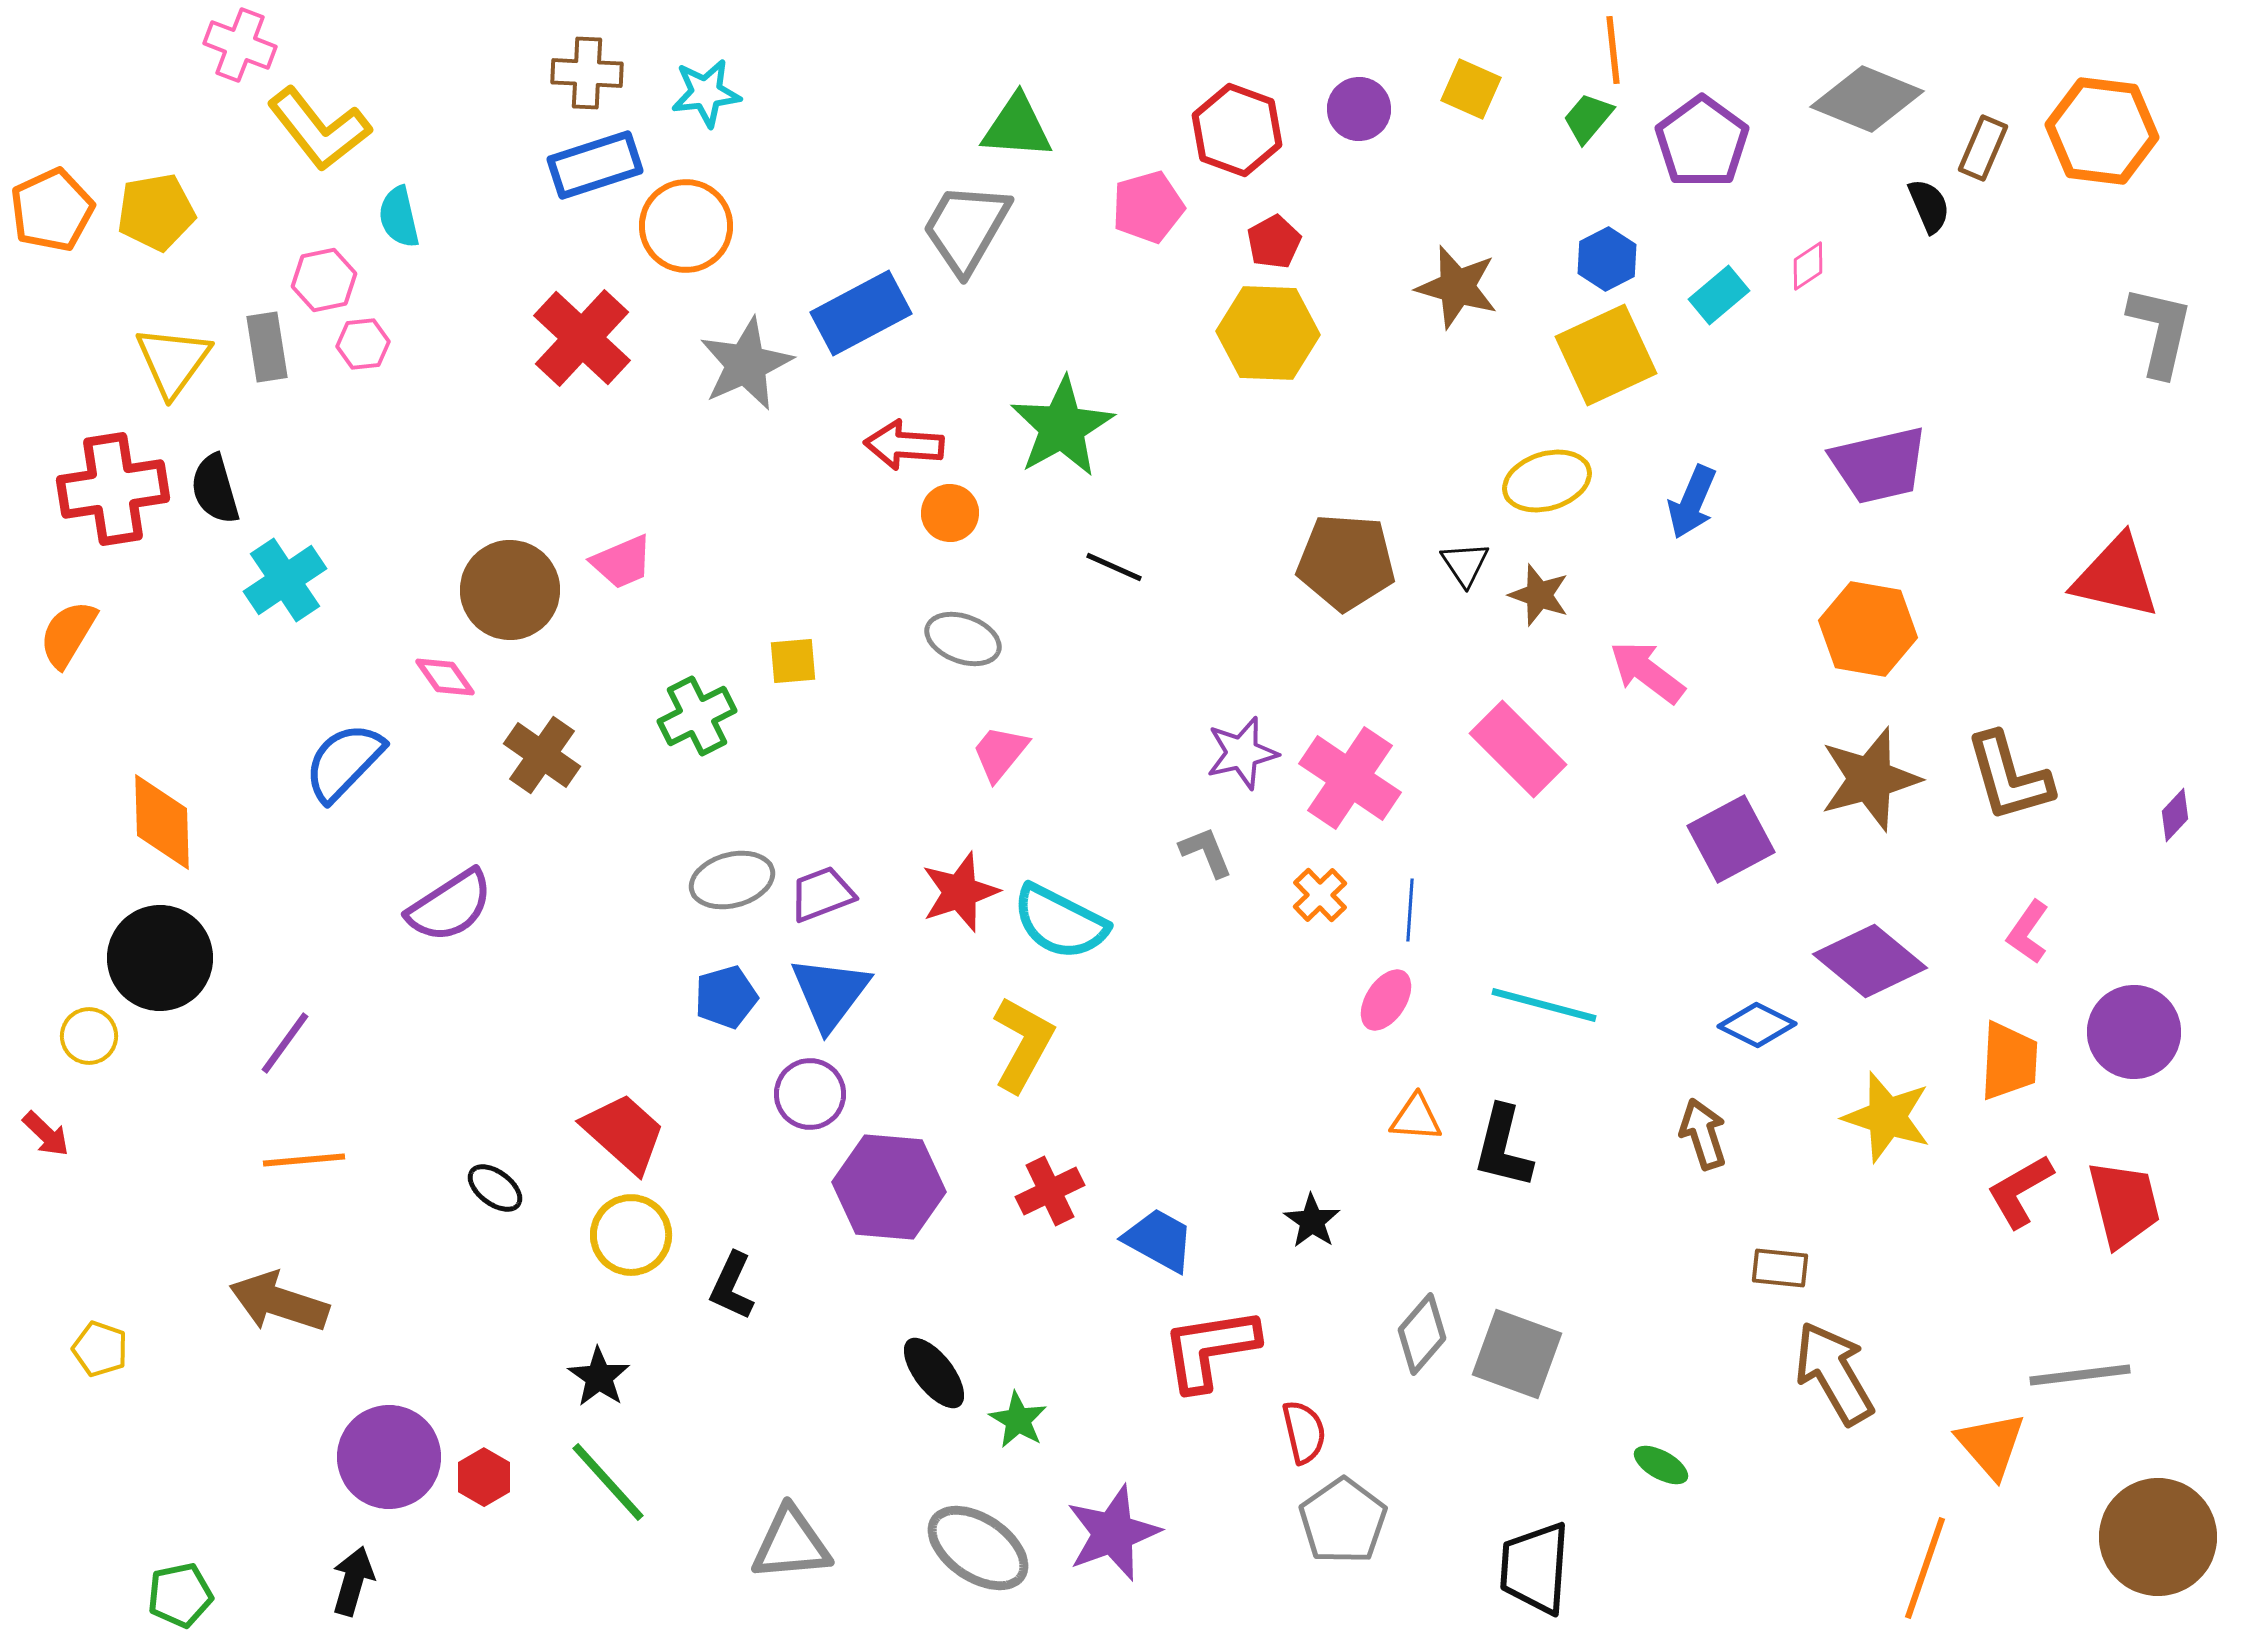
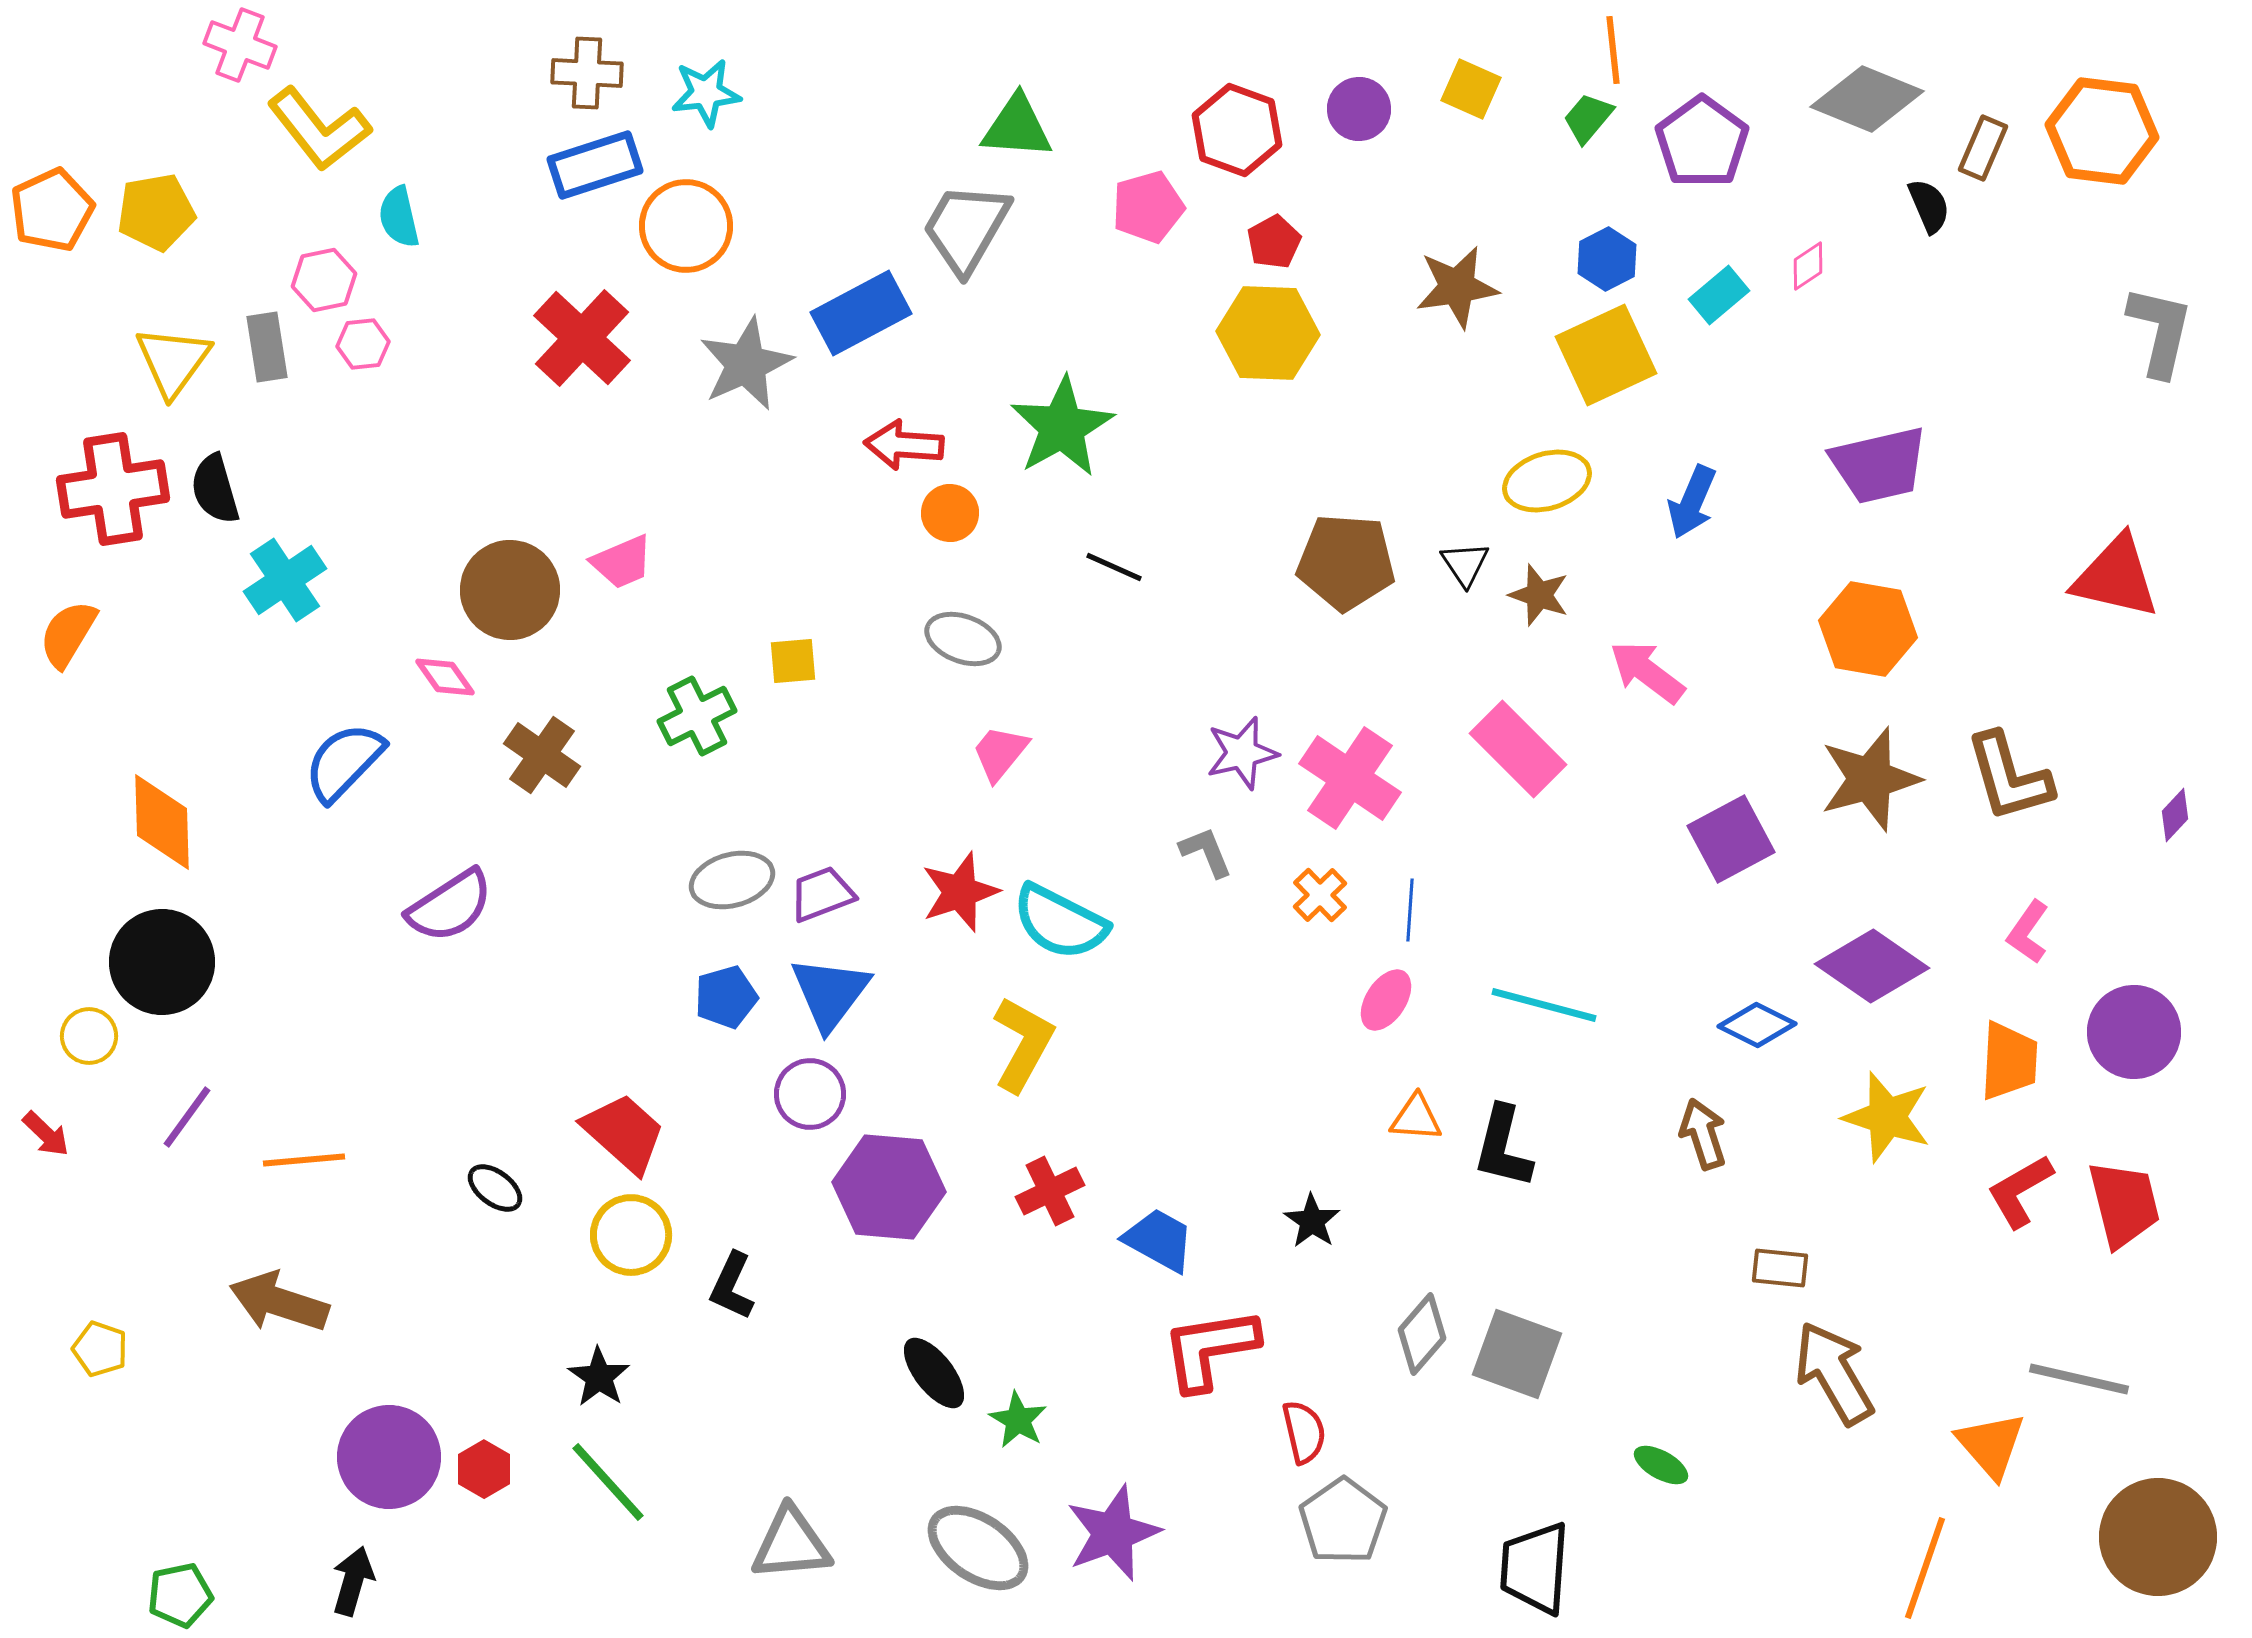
brown star at (1457, 287): rotated 24 degrees counterclockwise
black circle at (160, 958): moved 2 px right, 4 px down
purple diamond at (1870, 961): moved 2 px right, 5 px down; rotated 5 degrees counterclockwise
purple line at (285, 1043): moved 98 px left, 74 px down
gray line at (2080, 1375): moved 1 px left, 4 px down; rotated 20 degrees clockwise
red hexagon at (484, 1477): moved 8 px up
